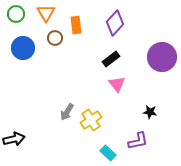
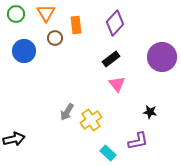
blue circle: moved 1 px right, 3 px down
